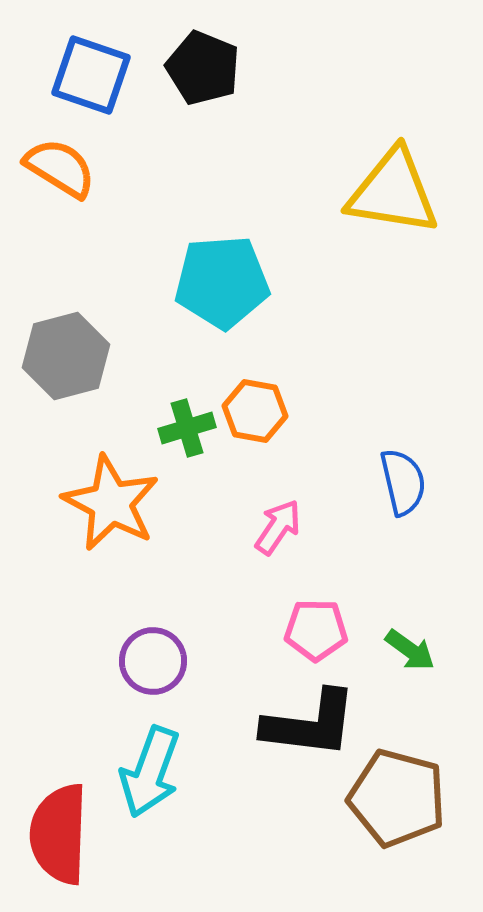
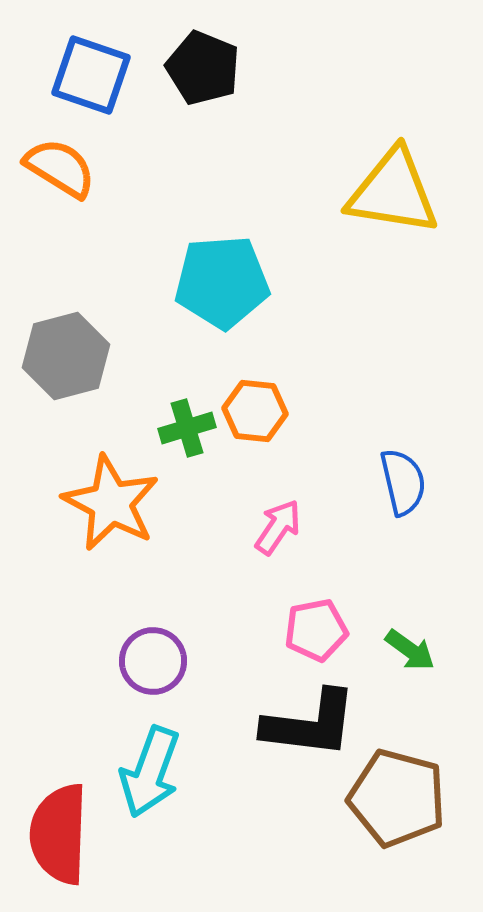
orange hexagon: rotated 4 degrees counterclockwise
pink pentagon: rotated 12 degrees counterclockwise
